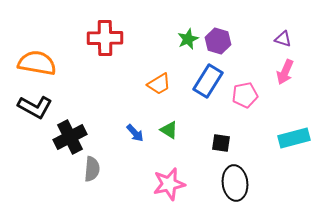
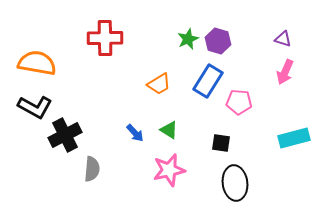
pink pentagon: moved 6 px left, 7 px down; rotated 15 degrees clockwise
black cross: moved 5 px left, 2 px up
pink star: moved 14 px up
